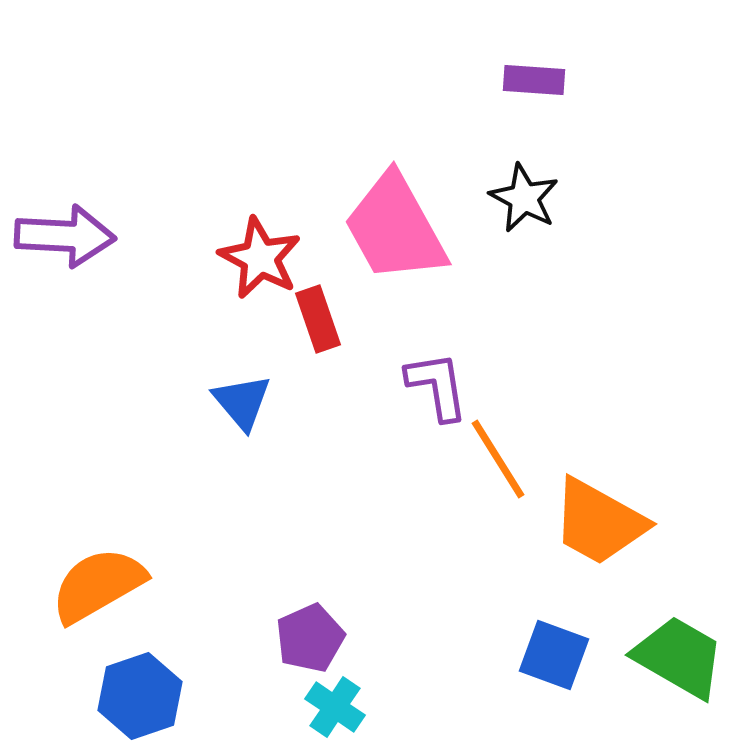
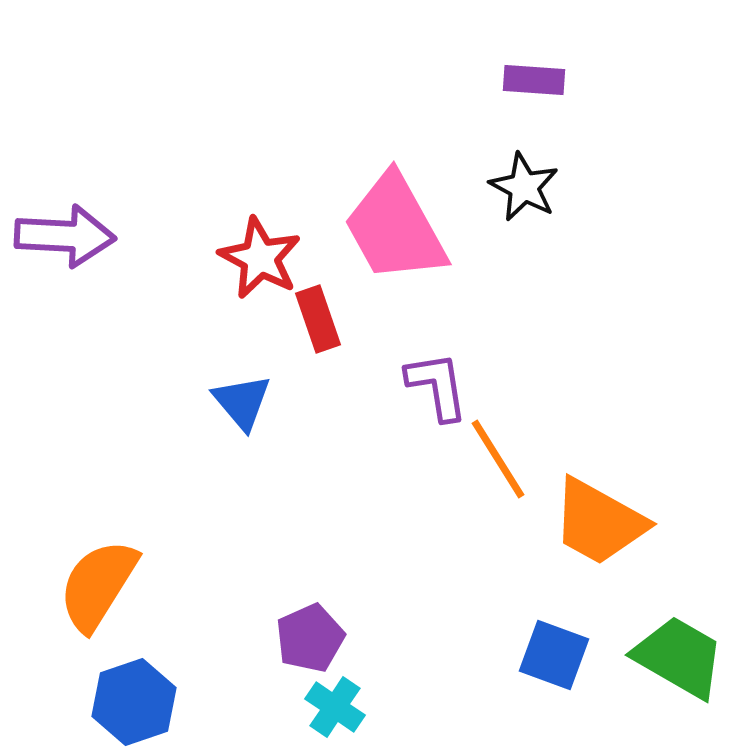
black star: moved 11 px up
orange semicircle: rotated 28 degrees counterclockwise
blue hexagon: moved 6 px left, 6 px down
